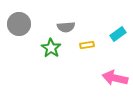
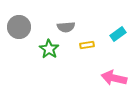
gray circle: moved 3 px down
green star: moved 2 px left, 1 px down
pink arrow: moved 1 px left
